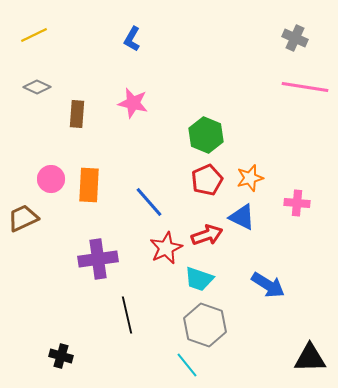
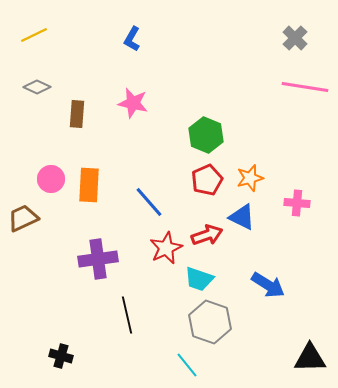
gray cross: rotated 20 degrees clockwise
gray hexagon: moved 5 px right, 3 px up
